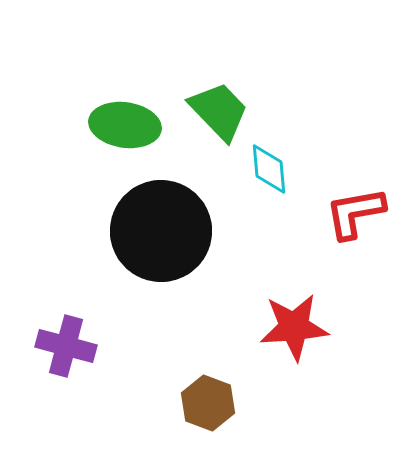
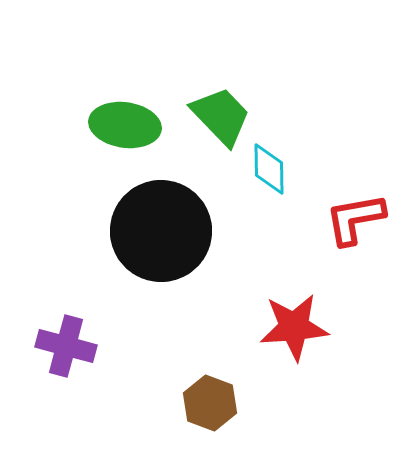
green trapezoid: moved 2 px right, 5 px down
cyan diamond: rotated 4 degrees clockwise
red L-shape: moved 6 px down
brown hexagon: moved 2 px right
